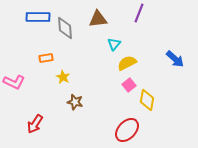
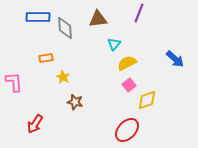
pink L-shape: rotated 120 degrees counterclockwise
yellow diamond: rotated 60 degrees clockwise
